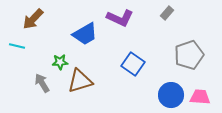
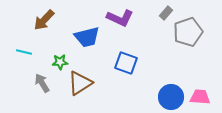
gray rectangle: moved 1 px left
brown arrow: moved 11 px right, 1 px down
blue trapezoid: moved 2 px right, 3 px down; rotated 16 degrees clockwise
cyan line: moved 7 px right, 6 px down
gray pentagon: moved 1 px left, 23 px up
blue square: moved 7 px left, 1 px up; rotated 15 degrees counterclockwise
brown triangle: moved 2 px down; rotated 16 degrees counterclockwise
blue circle: moved 2 px down
